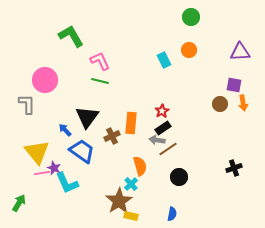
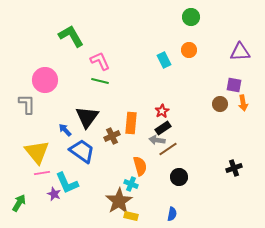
purple star: moved 26 px down
cyan cross: rotated 24 degrees counterclockwise
